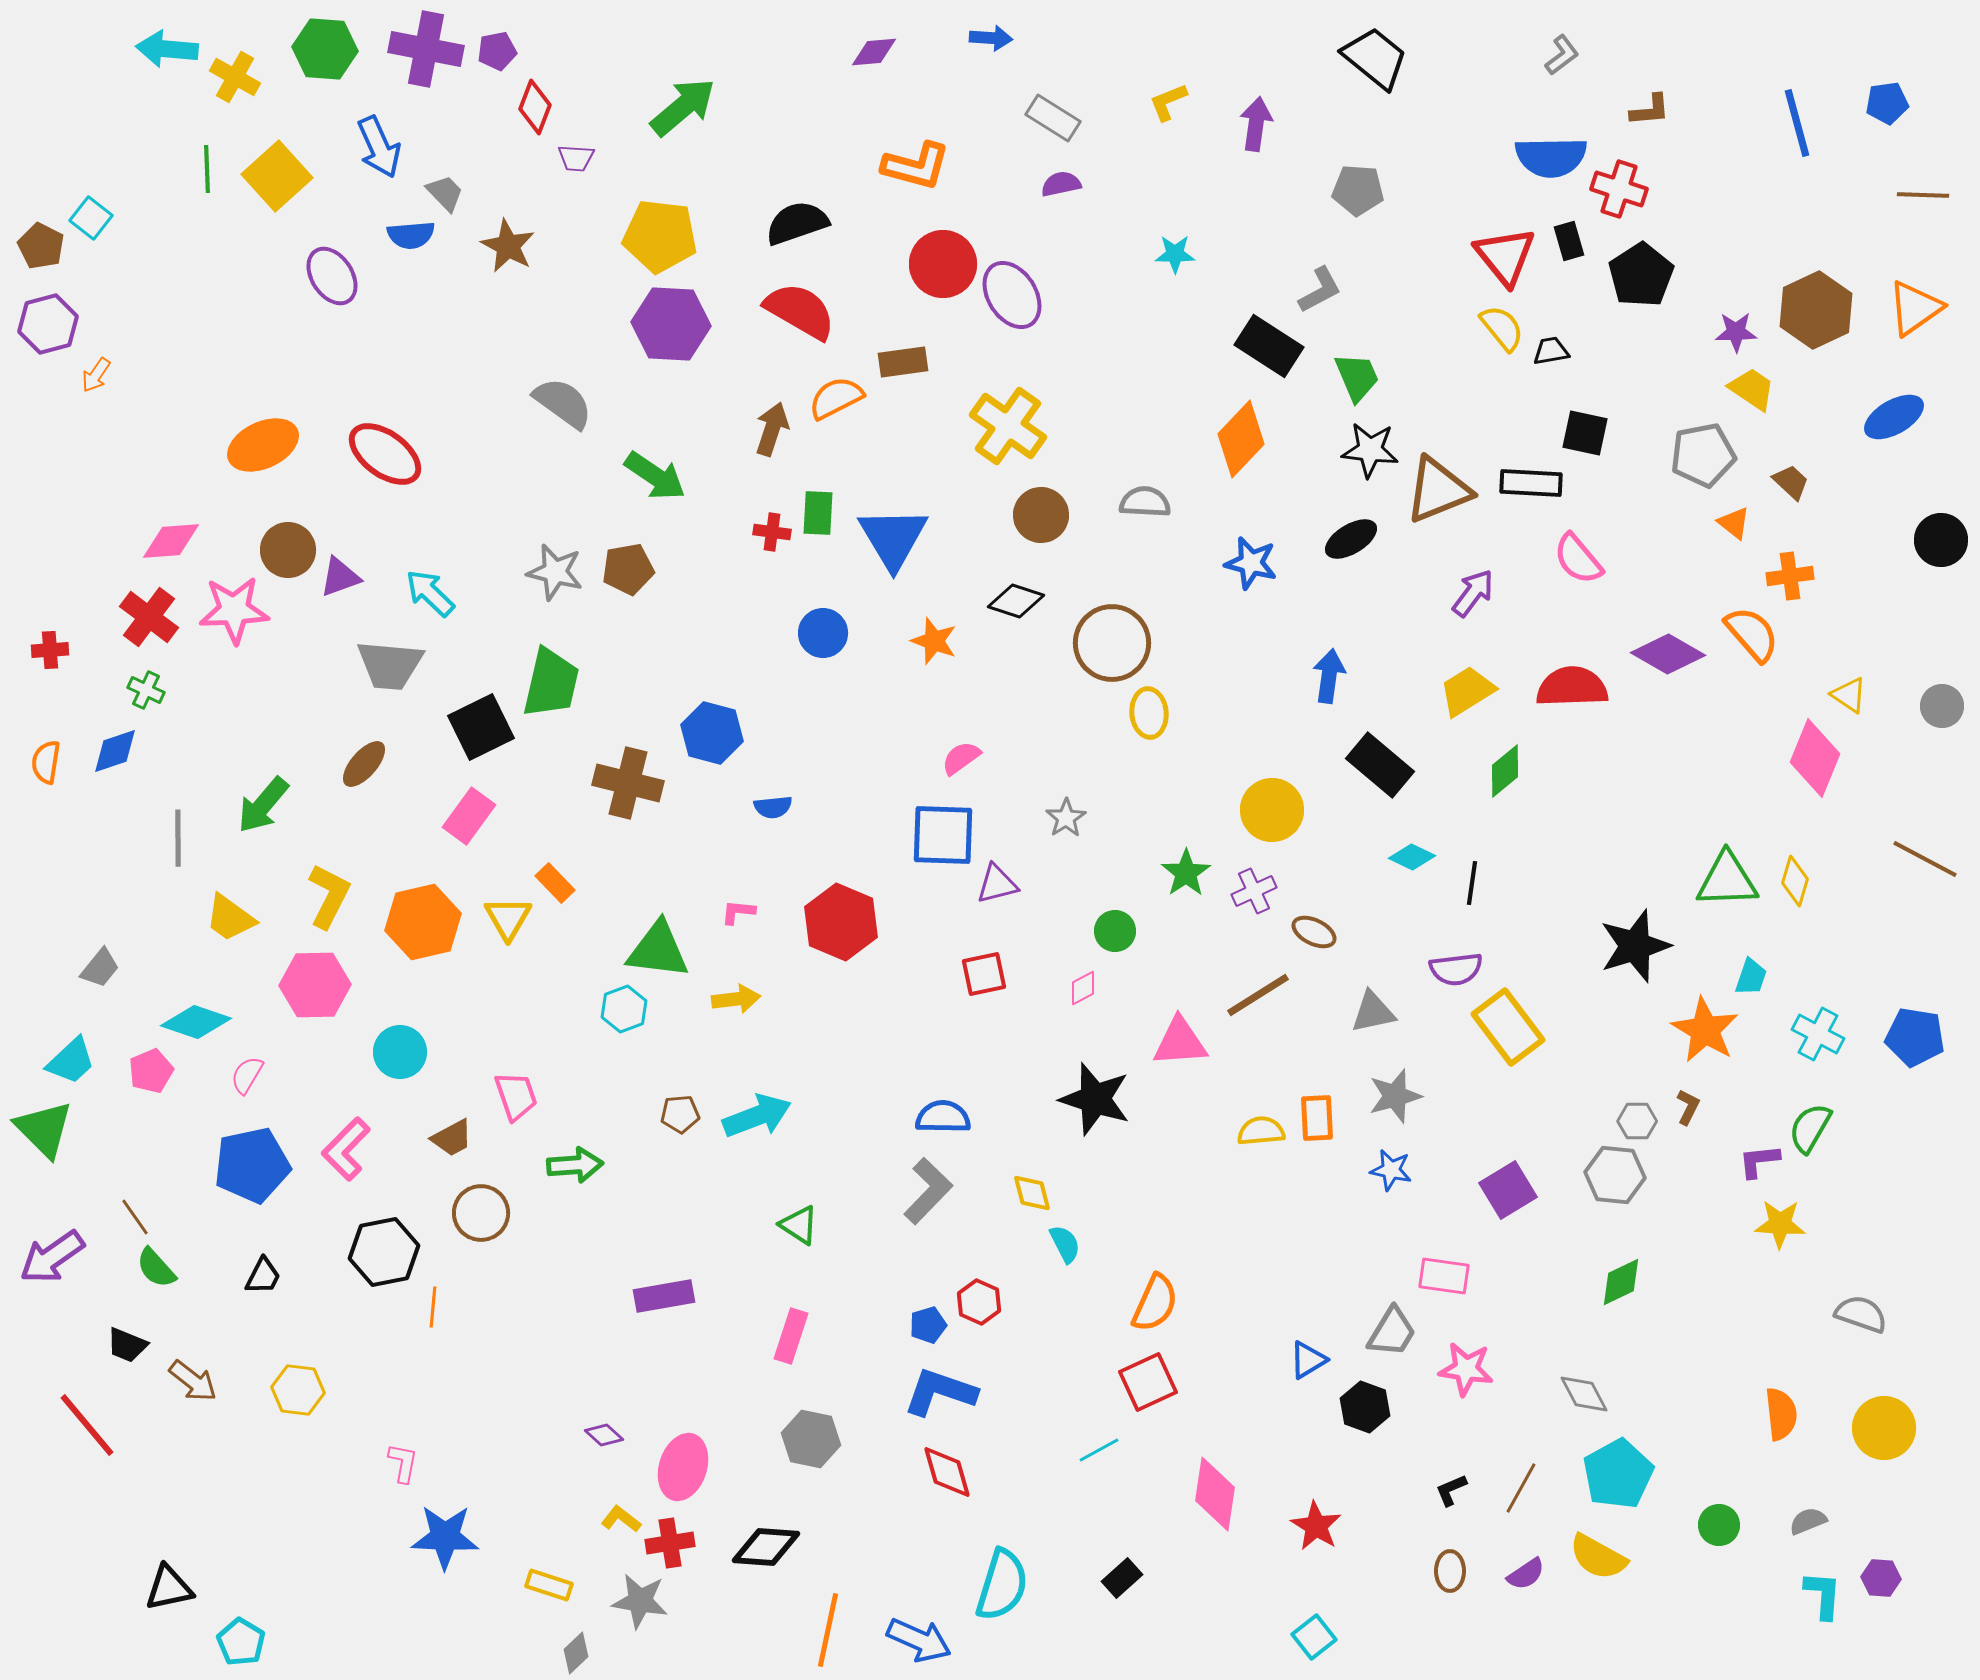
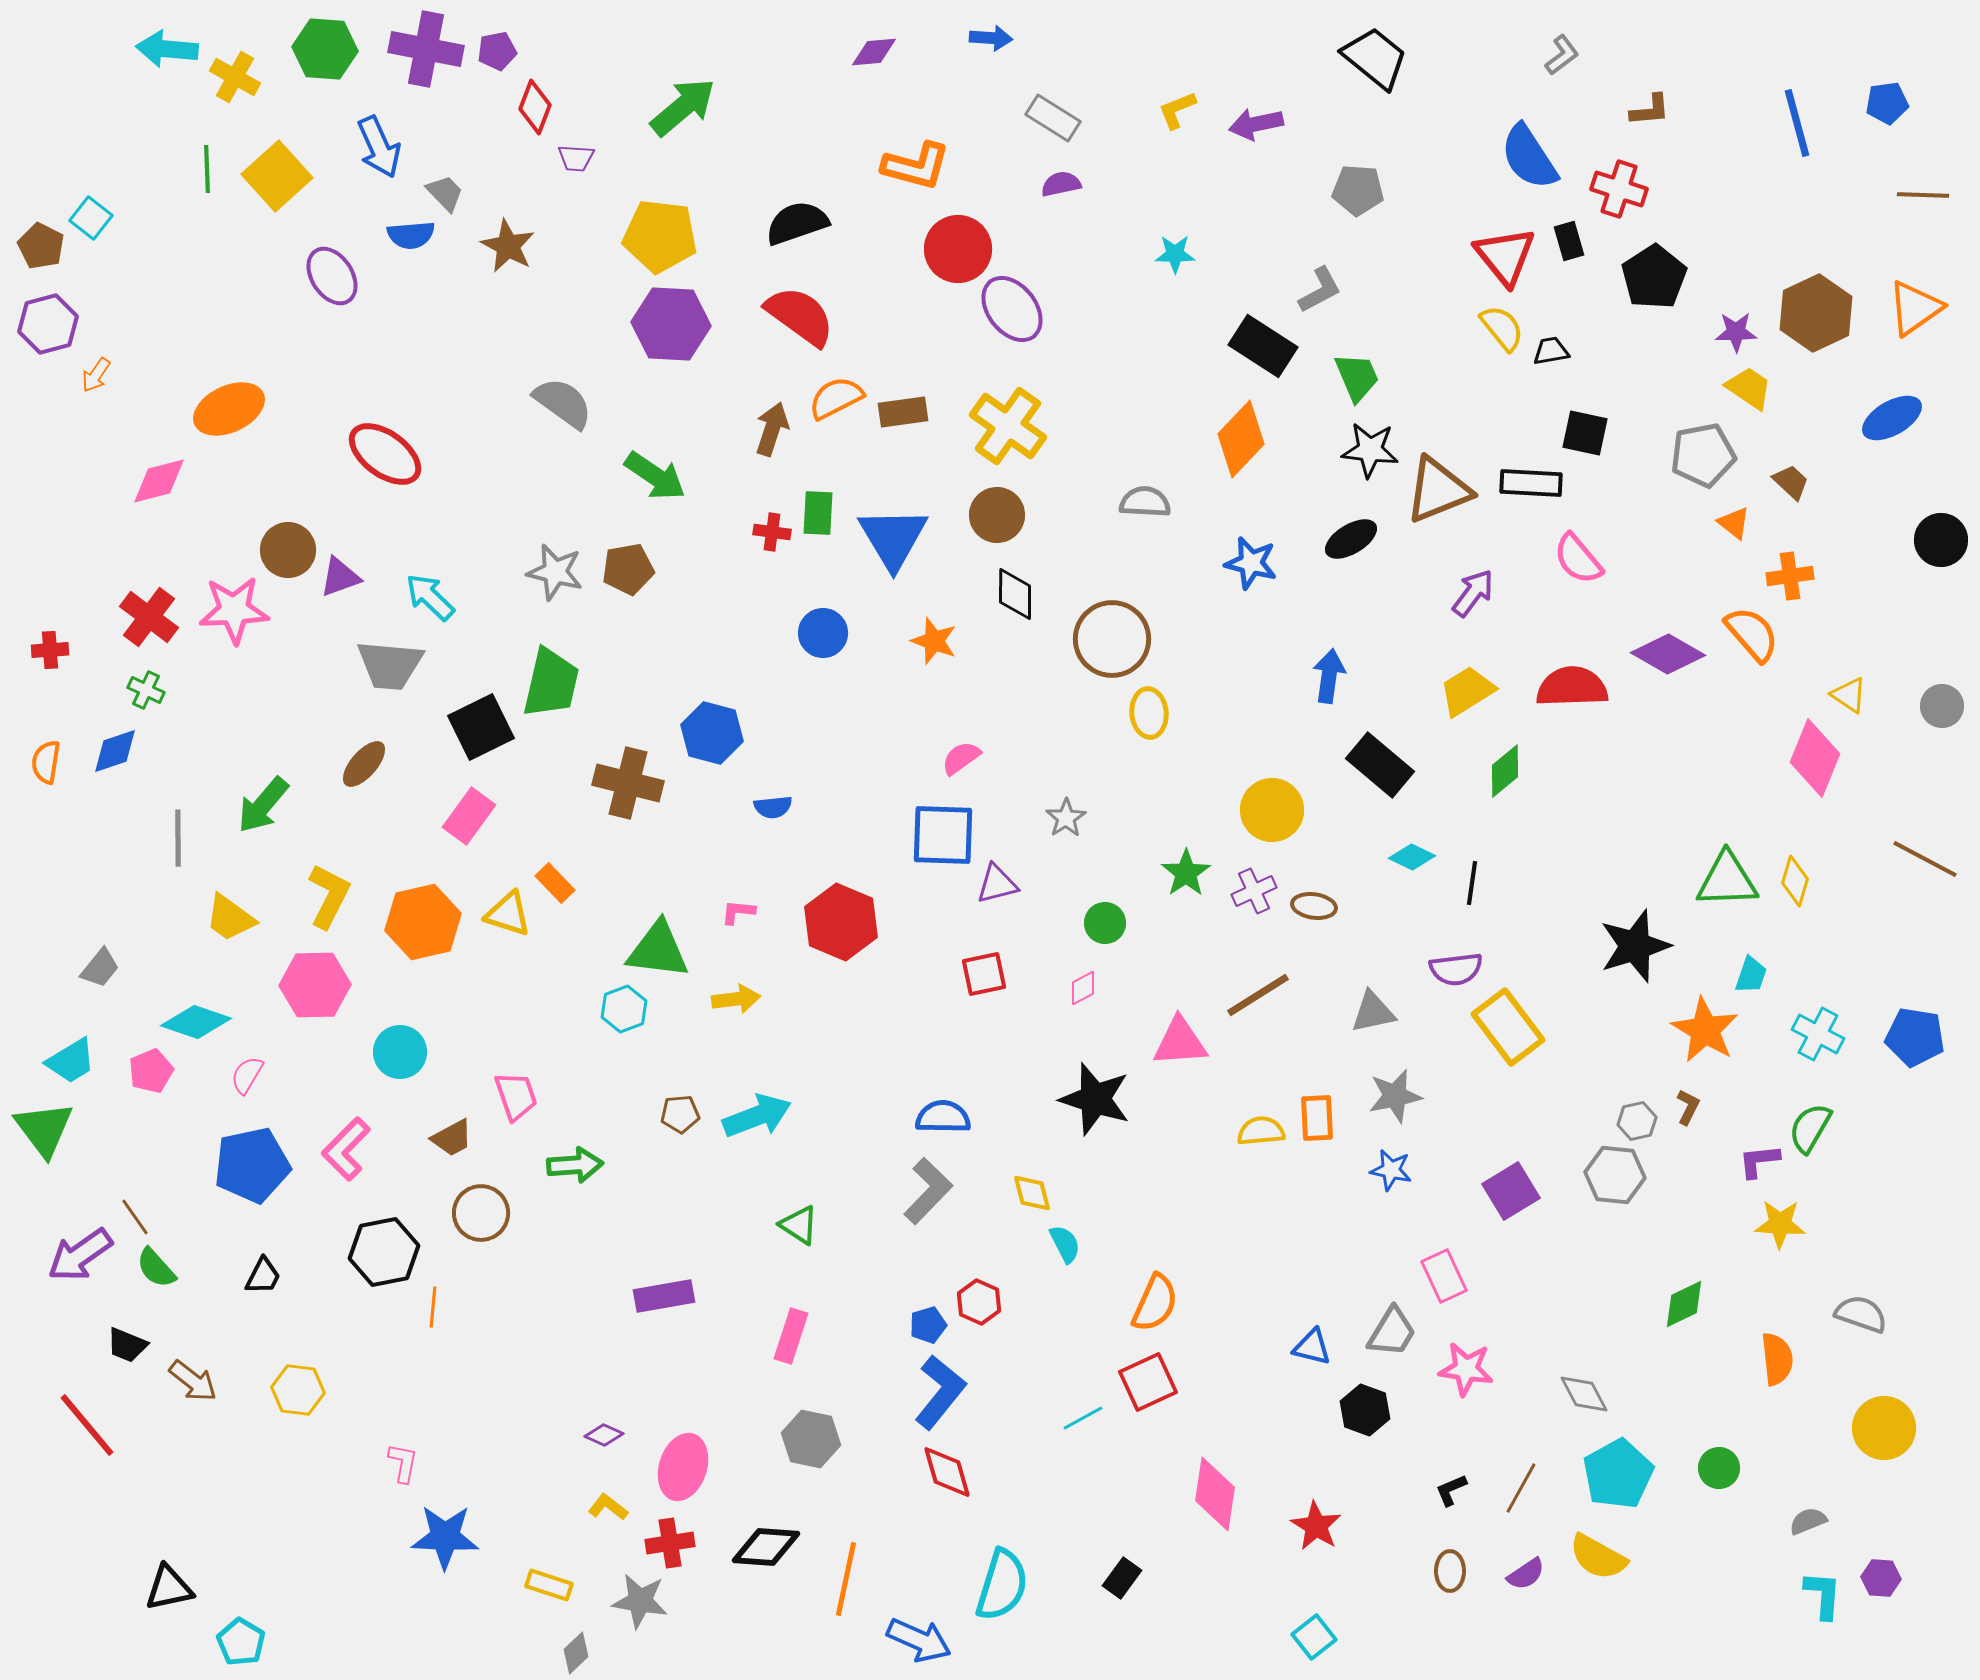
yellow L-shape at (1168, 102): moved 9 px right, 8 px down
purple arrow at (1256, 124): rotated 110 degrees counterclockwise
blue semicircle at (1551, 157): moved 22 px left; rotated 58 degrees clockwise
red circle at (943, 264): moved 15 px right, 15 px up
black pentagon at (1641, 275): moved 13 px right, 2 px down
purple ellipse at (1012, 295): moved 14 px down; rotated 6 degrees counterclockwise
brown hexagon at (1816, 310): moved 3 px down
red semicircle at (800, 311): moved 5 px down; rotated 6 degrees clockwise
black rectangle at (1269, 346): moved 6 px left
brown rectangle at (903, 362): moved 50 px down
yellow trapezoid at (1752, 389): moved 3 px left, 1 px up
blue ellipse at (1894, 417): moved 2 px left, 1 px down
orange ellipse at (263, 445): moved 34 px left, 36 px up
brown circle at (1041, 515): moved 44 px left
pink diamond at (171, 541): moved 12 px left, 60 px up; rotated 10 degrees counterclockwise
cyan arrow at (430, 593): moved 4 px down
black diamond at (1016, 601): moved 1 px left, 7 px up; rotated 72 degrees clockwise
brown circle at (1112, 643): moved 4 px up
yellow triangle at (508, 918): moved 4 px up; rotated 42 degrees counterclockwise
green circle at (1115, 931): moved 10 px left, 8 px up
brown ellipse at (1314, 932): moved 26 px up; rotated 18 degrees counterclockwise
cyan trapezoid at (1751, 977): moved 2 px up
cyan trapezoid at (71, 1061): rotated 12 degrees clockwise
gray star at (1395, 1096): rotated 4 degrees clockwise
gray hexagon at (1637, 1121): rotated 12 degrees counterclockwise
green triangle at (44, 1129): rotated 8 degrees clockwise
purple square at (1508, 1190): moved 3 px right, 1 px down
purple arrow at (52, 1257): moved 28 px right, 2 px up
pink rectangle at (1444, 1276): rotated 57 degrees clockwise
green diamond at (1621, 1282): moved 63 px right, 22 px down
blue triangle at (1308, 1360): moved 4 px right, 13 px up; rotated 45 degrees clockwise
blue L-shape at (940, 1392): rotated 110 degrees clockwise
black hexagon at (1365, 1407): moved 3 px down
orange semicircle at (1781, 1414): moved 4 px left, 55 px up
purple diamond at (604, 1435): rotated 18 degrees counterclockwise
cyan line at (1099, 1450): moved 16 px left, 32 px up
yellow L-shape at (621, 1519): moved 13 px left, 12 px up
green circle at (1719, 1525): moved 57 px up
black rectangle at (1122, 1578): rotated 12 degrees counterclockwise
orange line at (828, 1630): moved 18 px right, 51 px up
